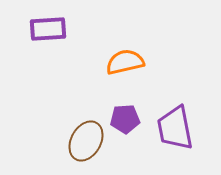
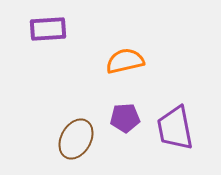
orange semicircle: moved 1 px up
purple pentagon: moved 1 px up
brown ellipse: moved 10 px left, 2 px up
